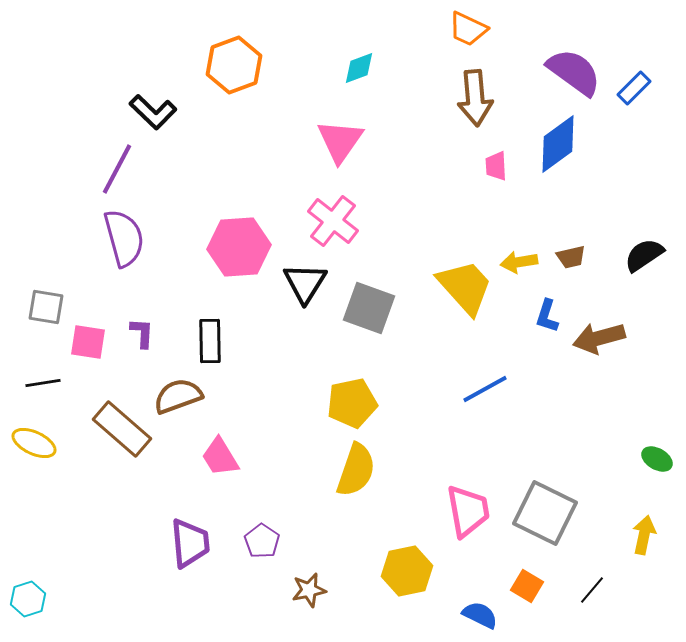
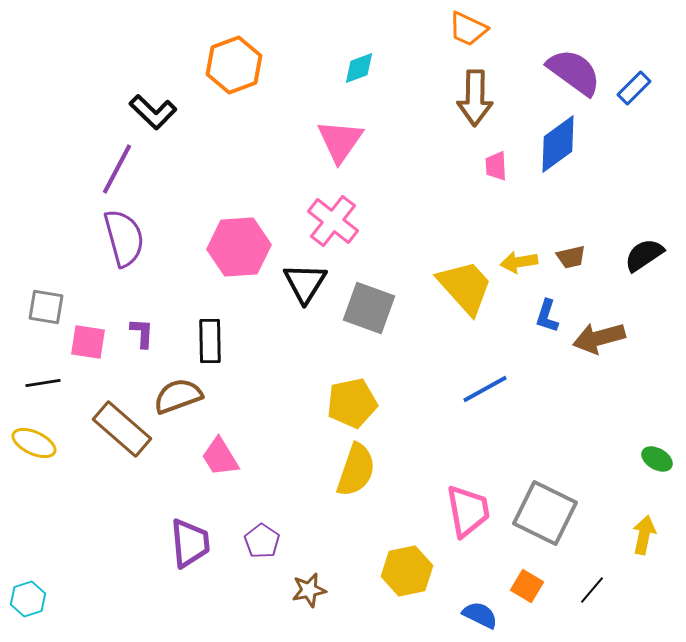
brown arrow at (475, 98): rotated 6 degrees clockwise
